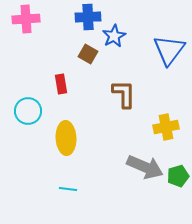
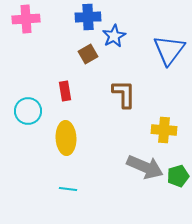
brown square: rotated 30 degrees clockwise
red rectangle: moved 4 px right, 7 px down
yellow cross: moved 2 px left, 3 px down; rotated 15 degrees clockwise
